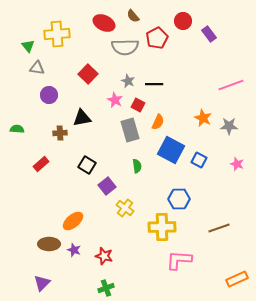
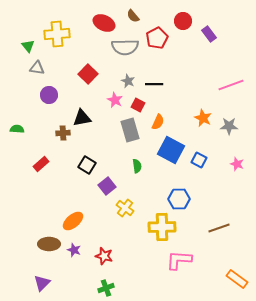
brown cross at (60, 133): moved 3 px right
orange rectangle at (237, 279): rotated 60 degrees clockwise
